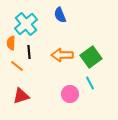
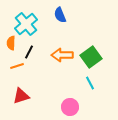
black line: rotated 32 degrees clockwise
orange line: rotated 56 degrees counterclockwise
pink circle: moved 13 px down
